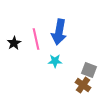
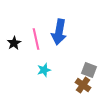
cyan star: moved 11 px left, 9 px down; rotated 16 degrees counterclockwise
